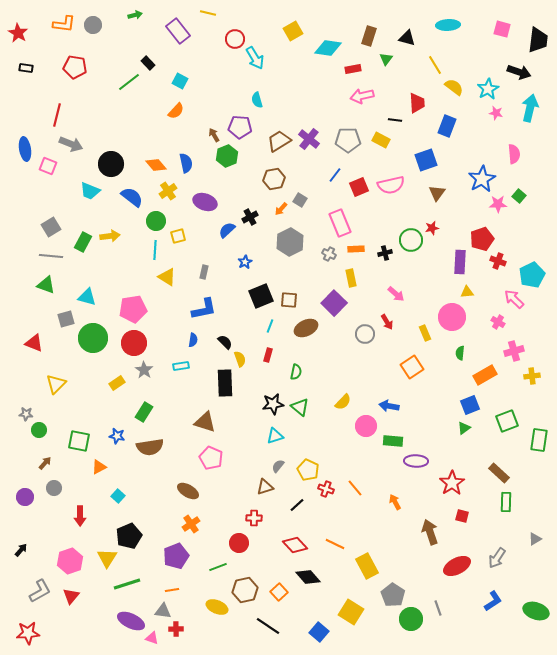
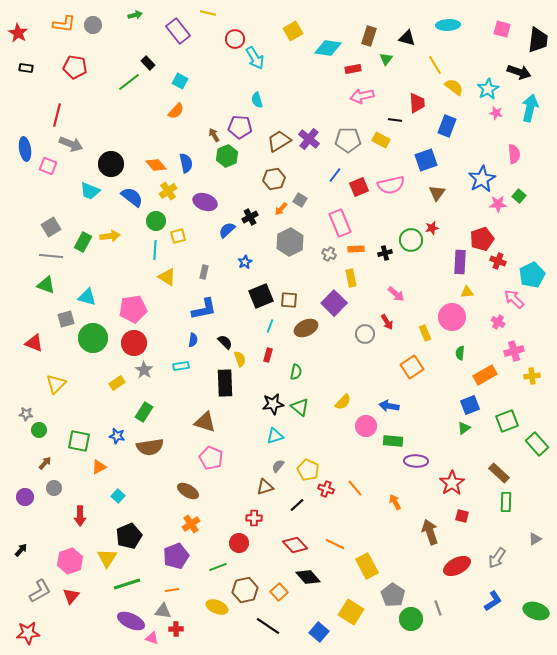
green rectangle at (539, 440): moved 2 px left, 4 px down; rotated 50 degrees counterclockwise
